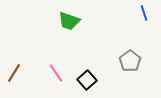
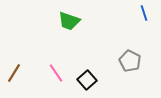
gray pentagon: rotated 10 degrees counterclockwise
